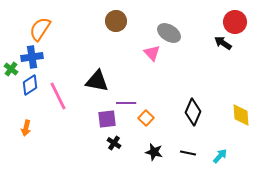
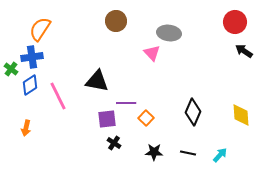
gray ellipse: rotated 25 degrees counterclockwise
black arrow: moved 21 px right, 8 px down
black star: rotated 12 degrees counterclockwise
cyan arrow: moved 1 px up
